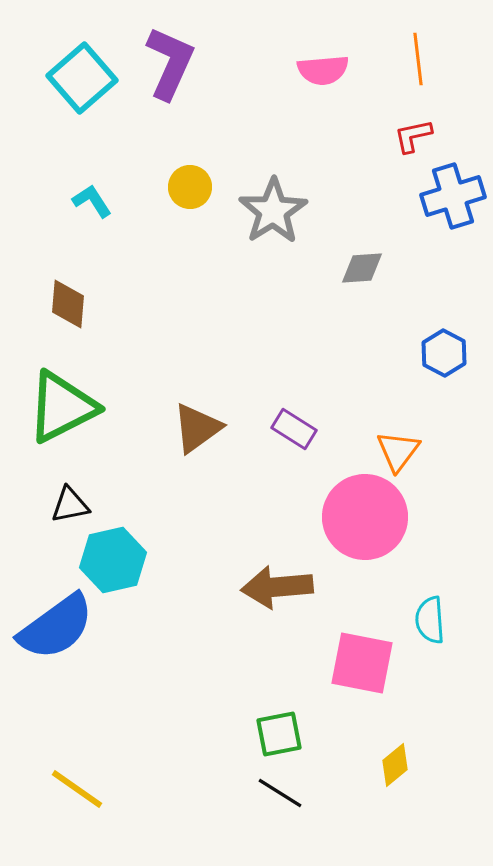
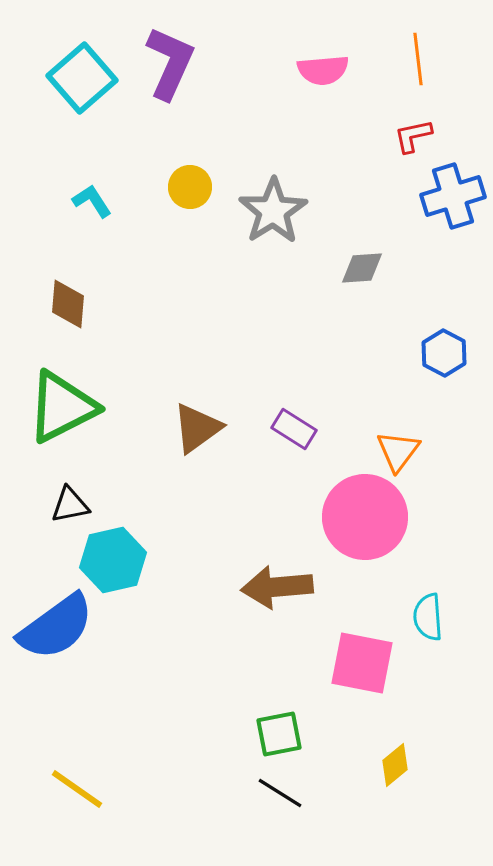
cyan semicircle: moved 2 px left, 3 px up
